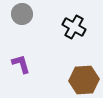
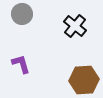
black cross: moved 1 px right, 1 px up; rotated 10 degrees clockwise
